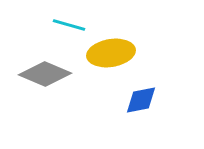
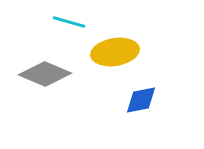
cyan line: moved 3 px up
yellow ellipse: moved 4 px right, 1 px up
